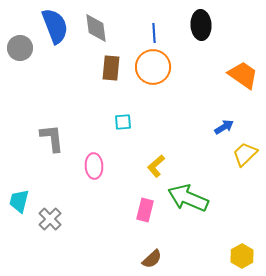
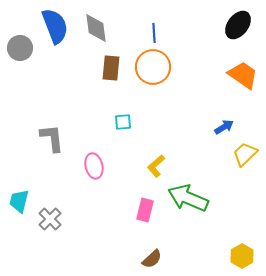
black ellipse: moved 37 px right; rotated 40 degrees clockwise
pink ellipse: rotated 10 degrees counterclockwise
